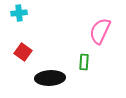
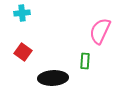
cyan cross: moved 3 px right
green rectangle: moved 1 px right, 1 px up
black ellipse: moved 3 px right
